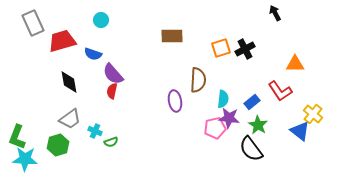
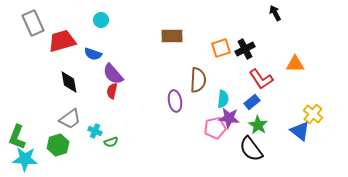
red L-shape: moved 19 px left, 12 px up
